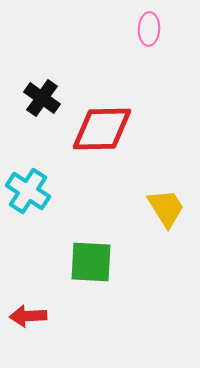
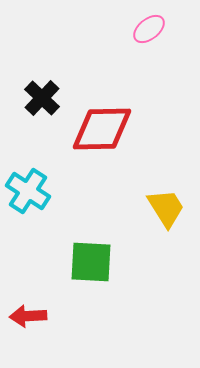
pink ellipse: rotated 48 degrees clockwise
black cross: rotated 9 degrees clockwise
